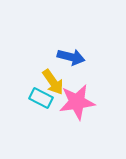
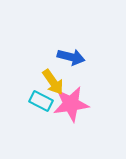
cyan rectangle: moved 3 px down
pink star: moved 6 px left, 2 px down
